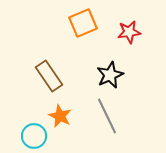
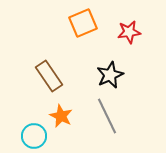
orange star: moved 1 px right
